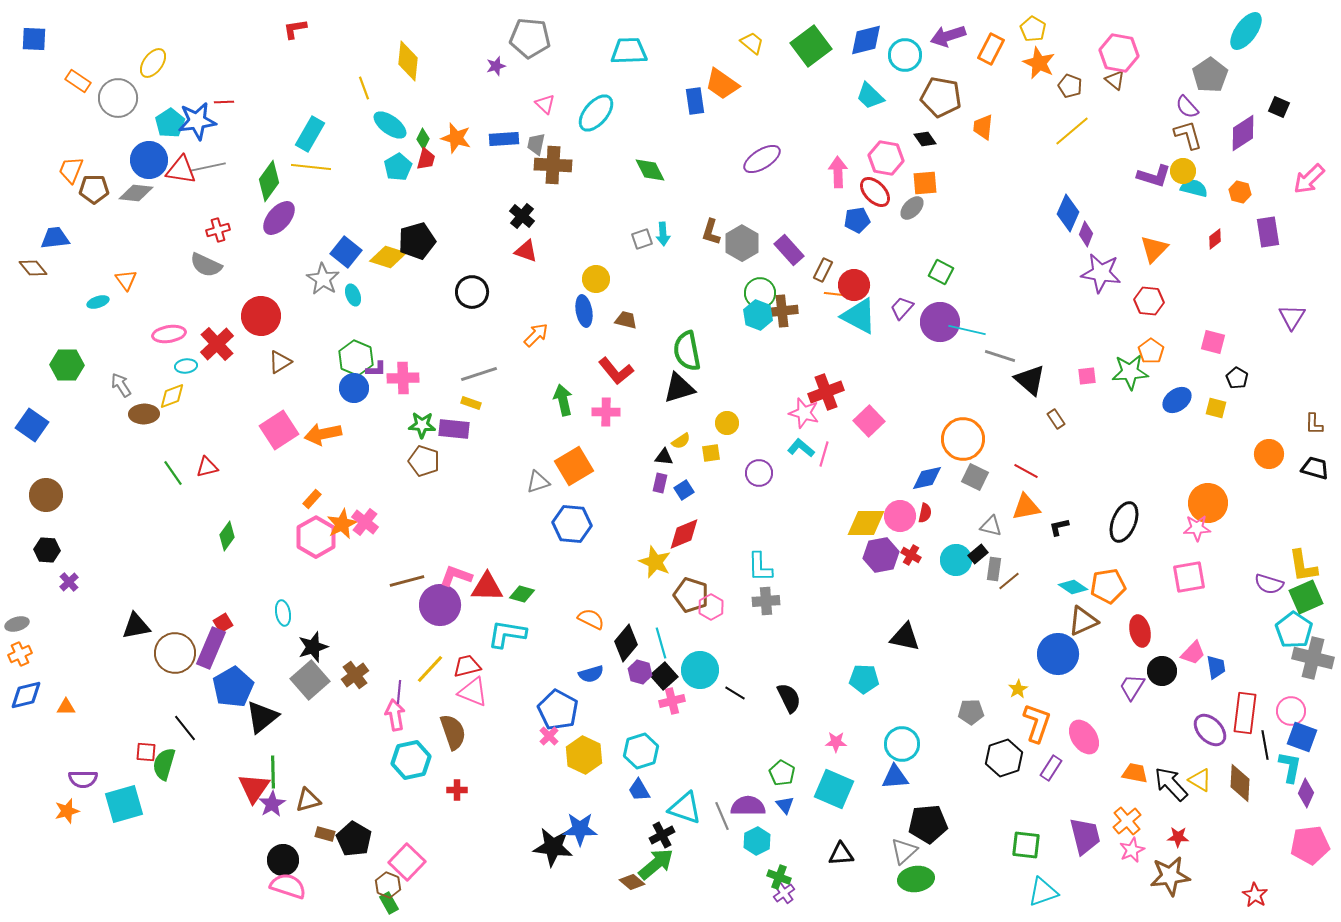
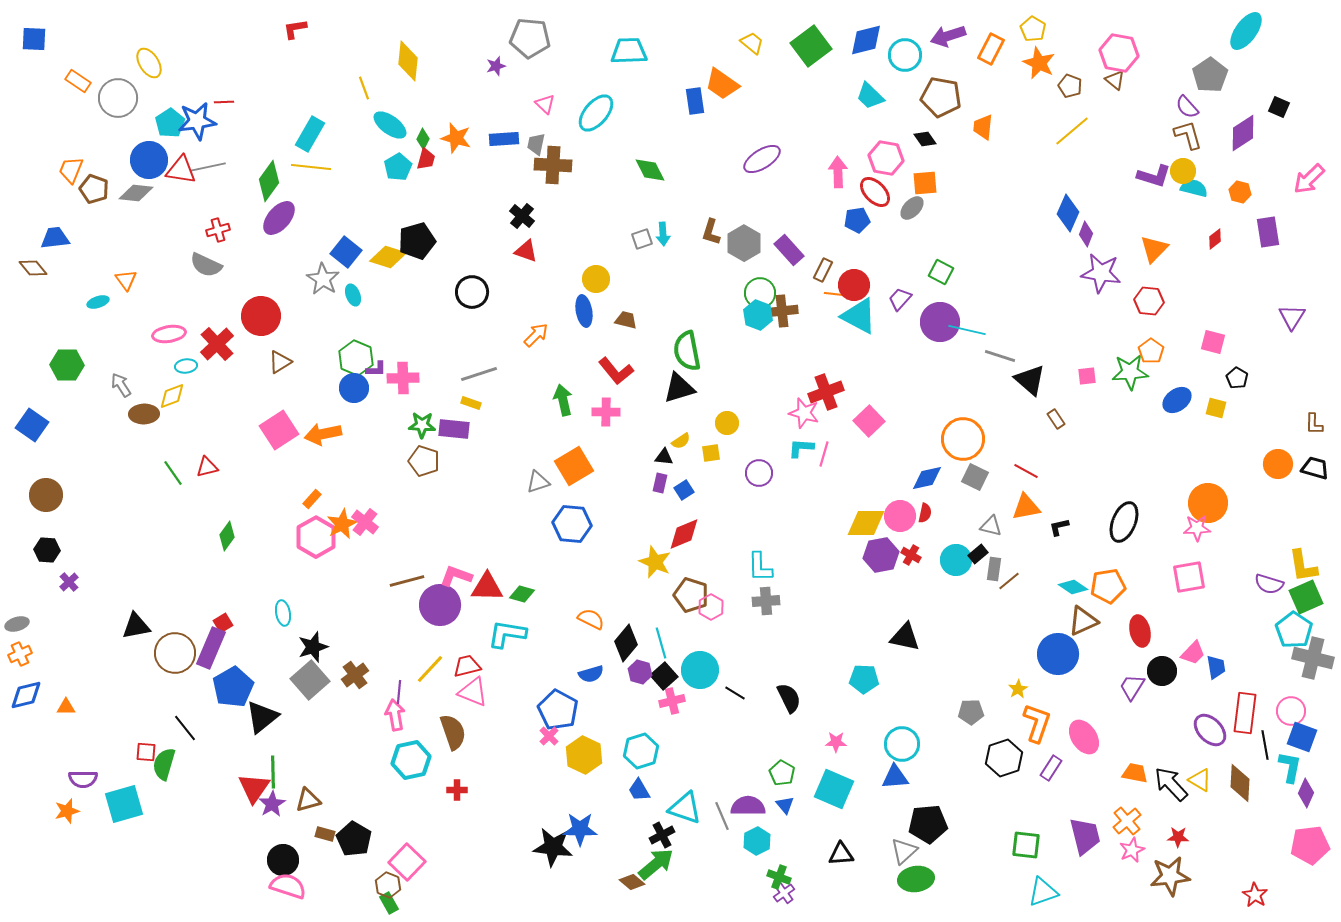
yellow ellipse at (153, 63): moved 4 px left; rotated 68 degrees counterclockwise
brown pentagon at (94, 189): rotated 20 degrees clockwise
gray hexagon at (742, 243): moved 2 px right
purple trapezoid at (902, 308): moved 2 px left, 9 px up
cyan L-shape at (801, 448): rotated 36 degrees counterclockwise
orange circle at (1269, 454): moved 9 px right, 10 px down
